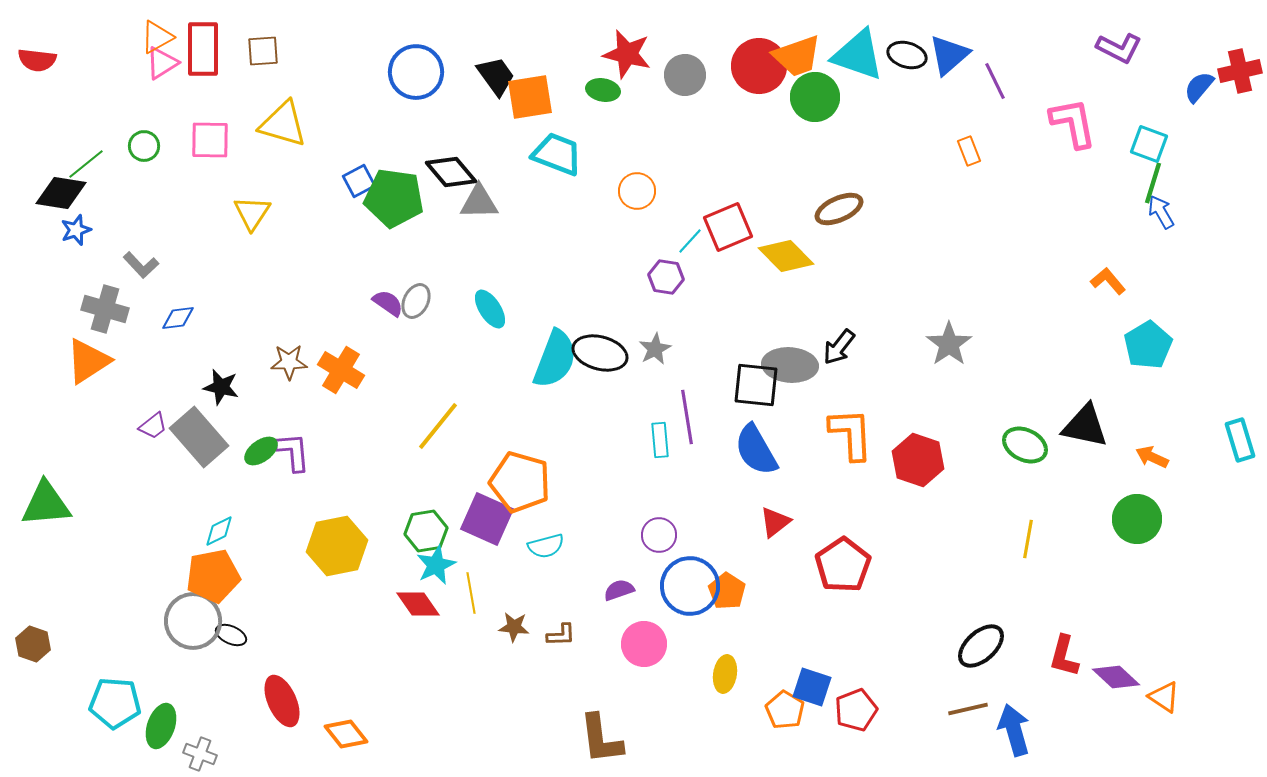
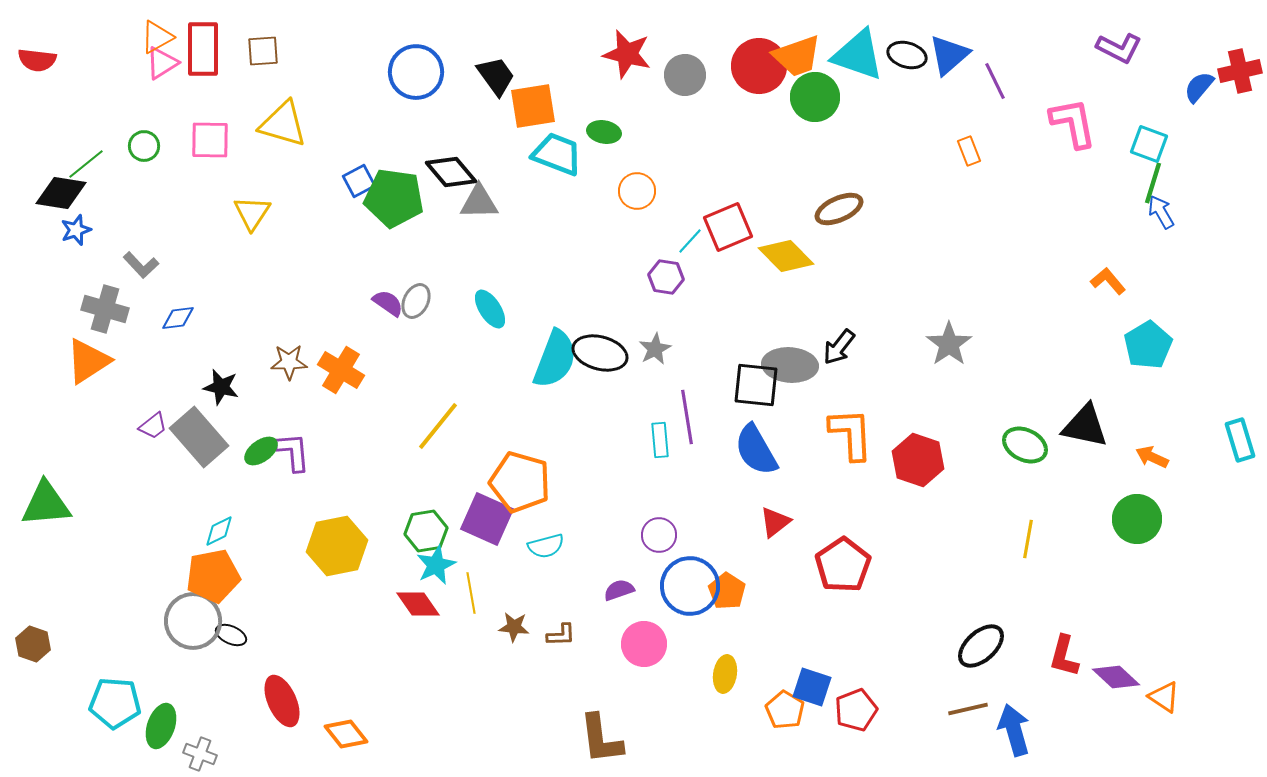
green ellipse at (603, 90): moved 1 px right, 42 px down
orange square at (530, 97): moved 3 px right, 9 px down
